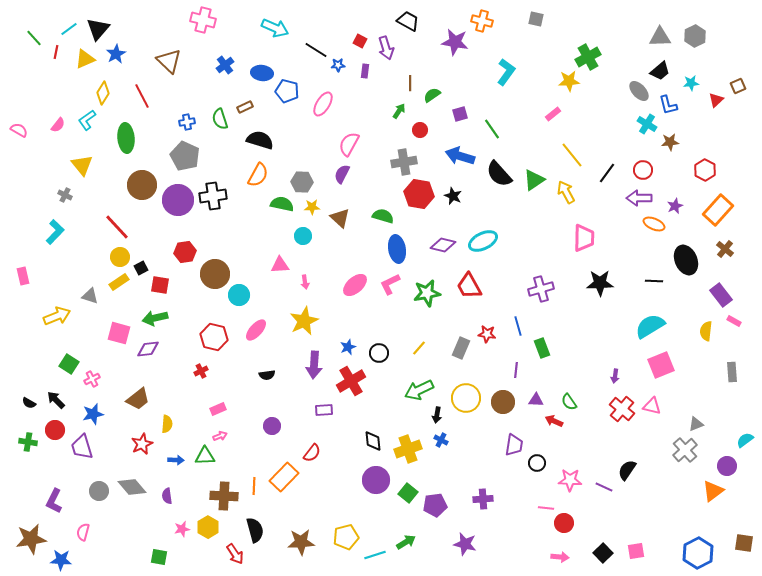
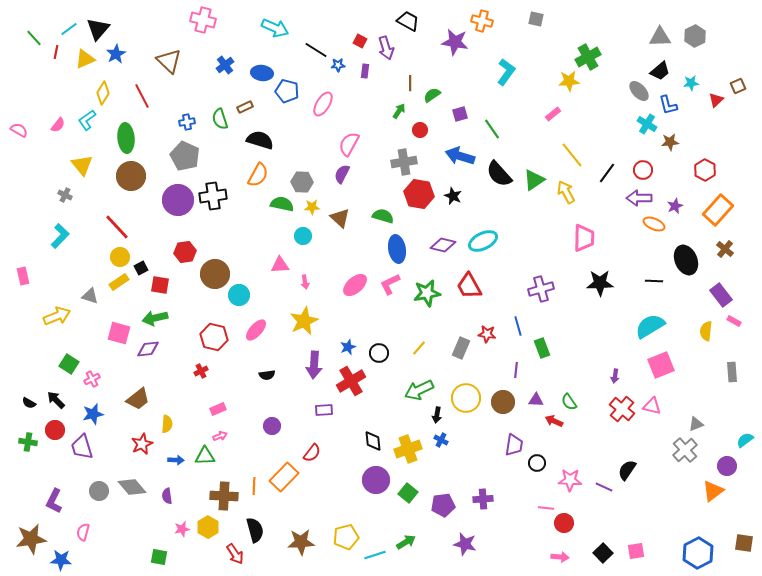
brown circle at (142, 185): moved 11 px left, 9 px up
cyan L-shape at (55, 232): moved 5 px right, 4 px down
purple pentagon at (435, 505): moved 8 px right
